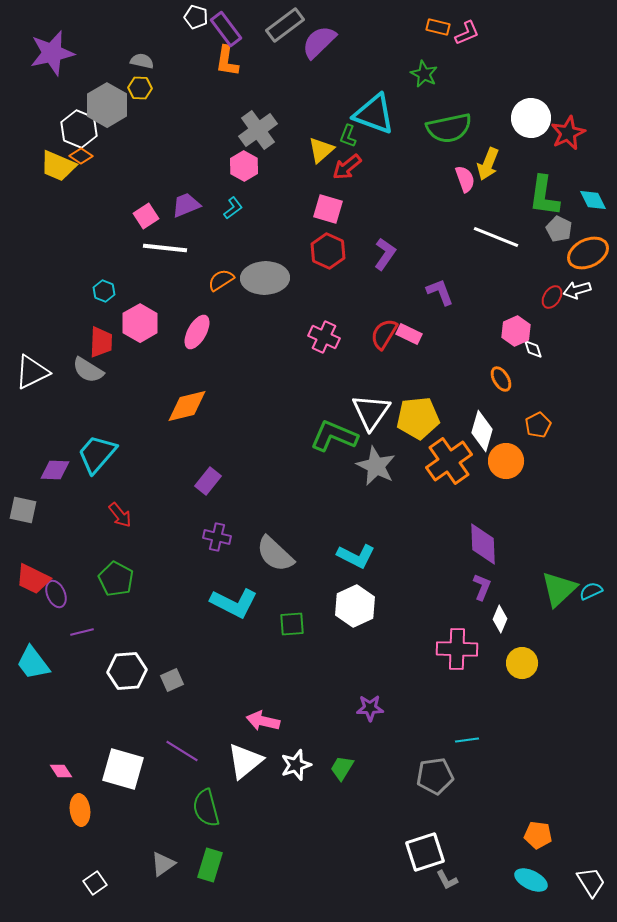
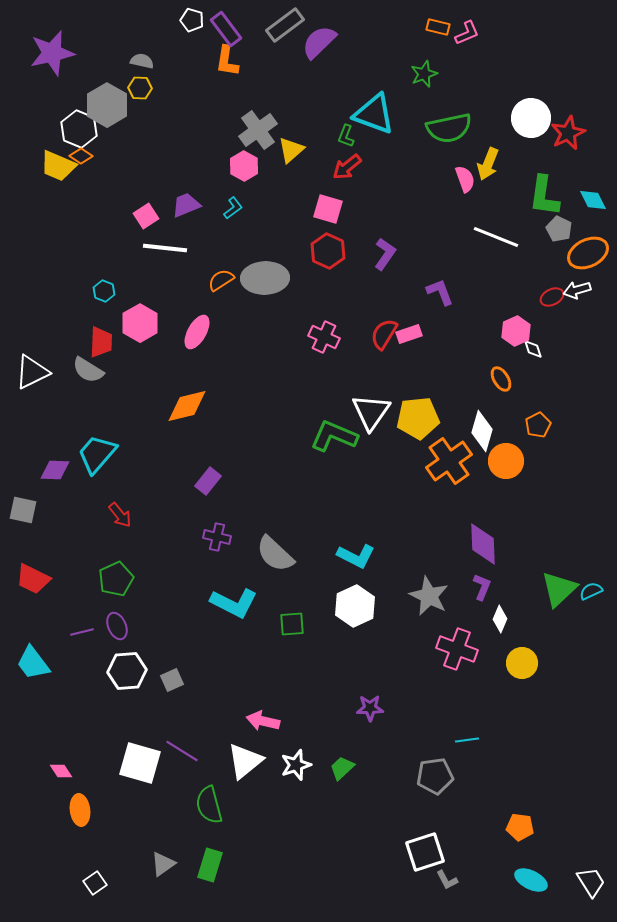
white pentagon at (196, 17): moved 4 px left, 3 px down
green star at (424, 74): rotated 24 degrees clockwise
green L-shape at (348, 136): moved 2 px left
yellow triangle at (321, 150): moved 30 px left
red ellipse at (552, 297): rotated 30 degrees clockwise
pink rectangle at (409, 334): rotated 45 degrees counterclockwise
gray star at (376, 466): moved 53 px right, 130 px down
green pentagon at (116, 579): rotated 20 degrees clockwise
purple ellipse at (56, 594): moved 61 px right, 32 px down
pink cross at (457, 649): rotated 18 degrees clockwise
green trapezoid at (342, 768): rotated 16 degrees clockwise
white square at (123, 769): moved 17 px right, 6 px up
green semicircle at (206, 808): moved 3 px right, 3 px up
orange pentagon at (538, 835): moved 18 px left, 8 px up
